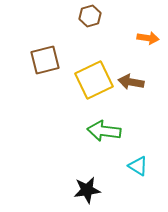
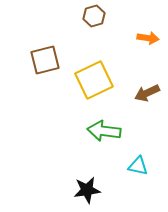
brown hexagon: moved 4 px right
brown arrow: moved 16 px right, 11 px down; rotated 35 degrees counterclockwise
cyan triangle: rotated 20 degrees counterclockwise
